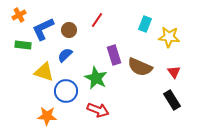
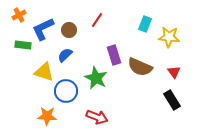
red arrow: moved 1 px left, 7 px down
